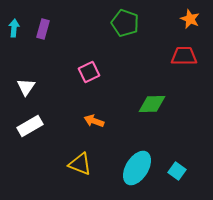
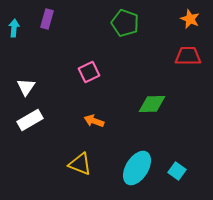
purple rectangle: moved 4 px right, 10 px up
red trapezoid: moved 4 px right
white rectangle: moved 6 px up
